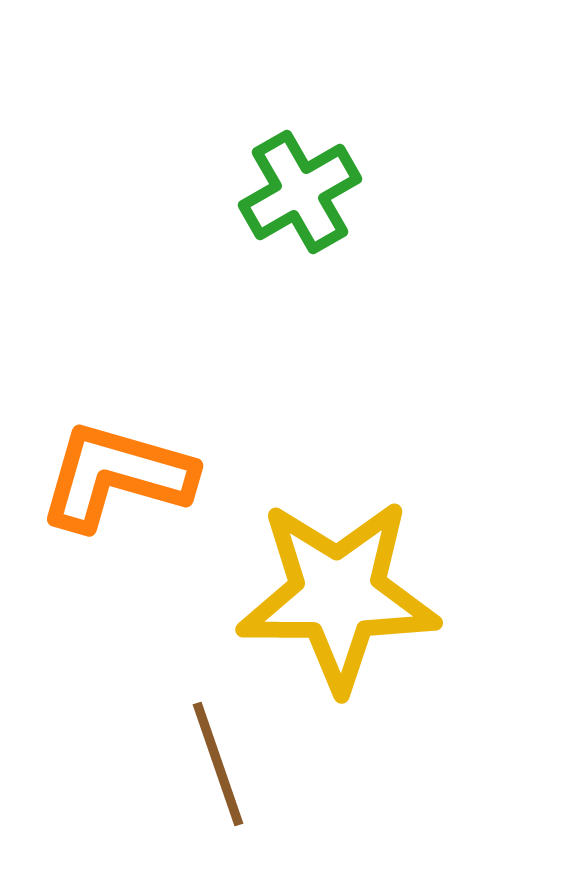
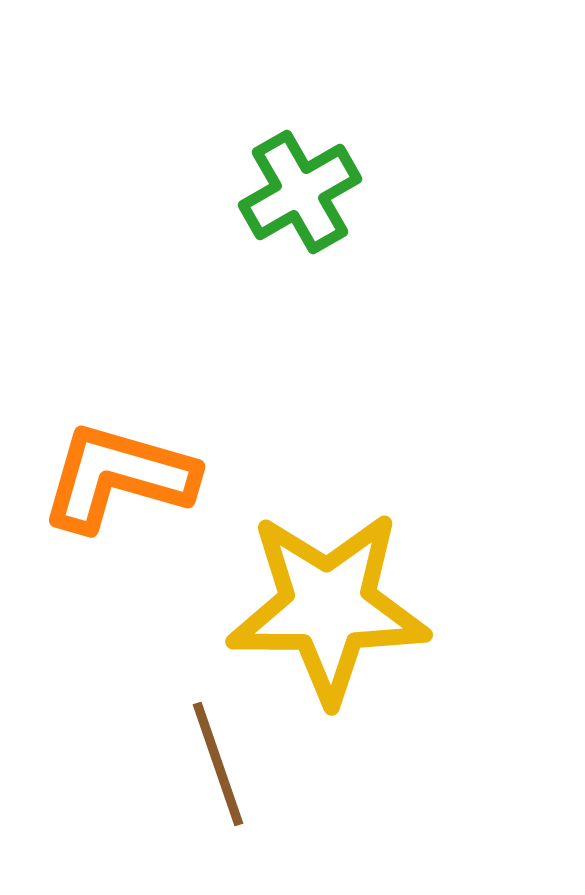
orange L-shape: moved 2 px right, 1 px down
yellow star: moved 10 px left, 12 px down
